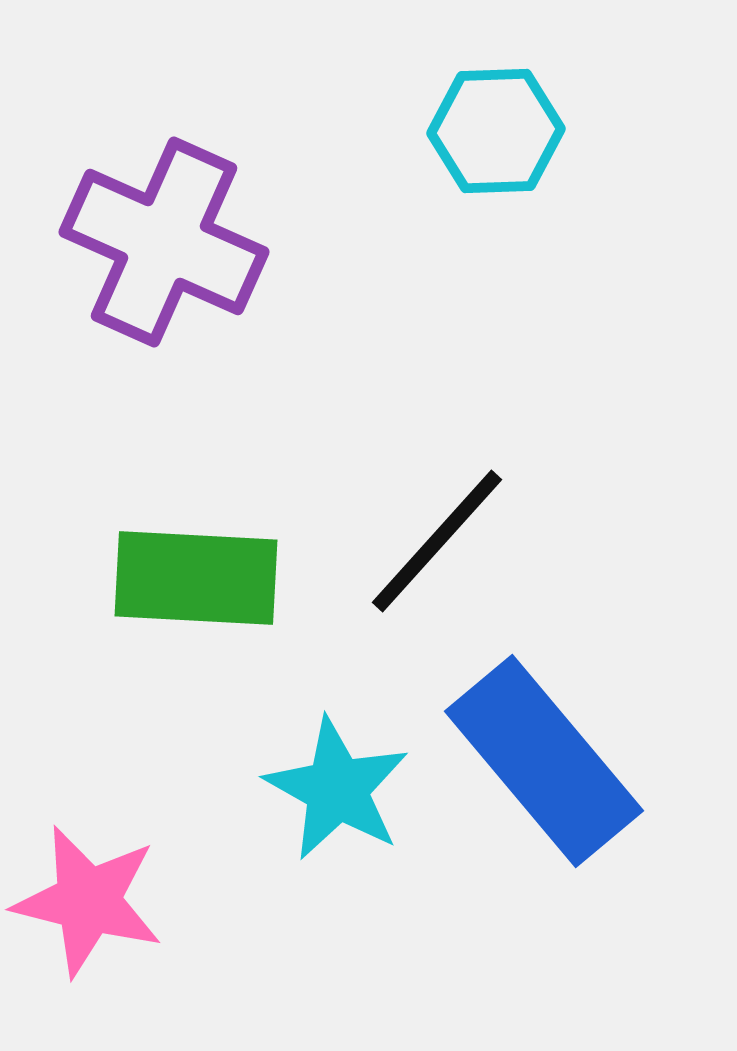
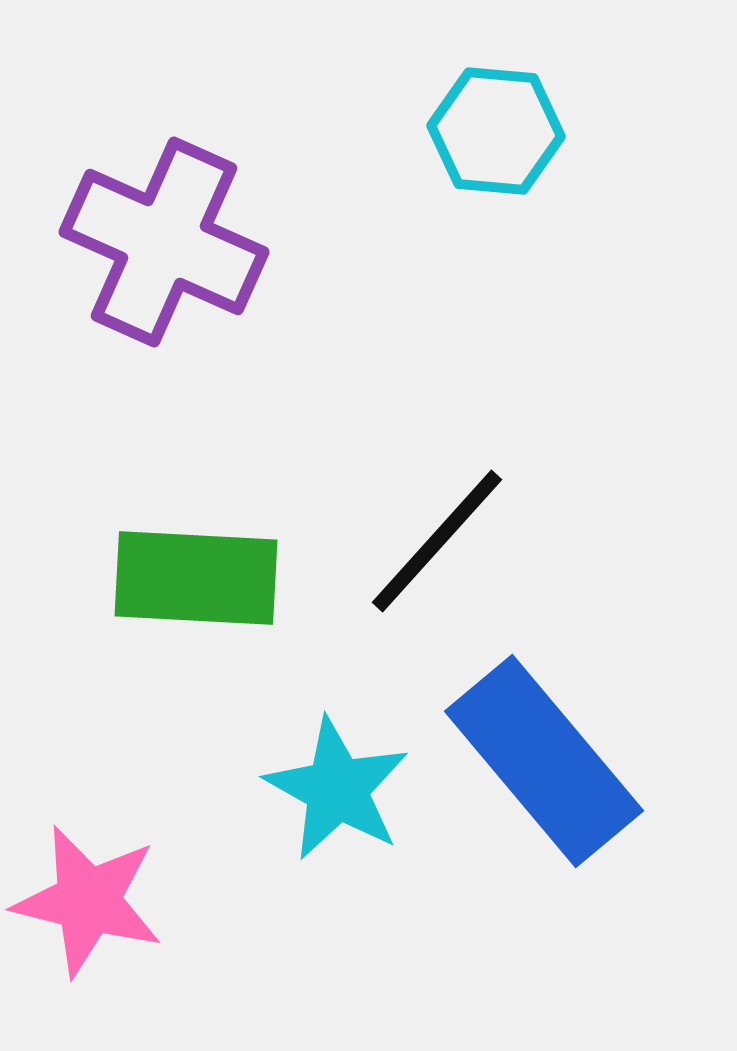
cyan hexagon: rotated 7 degrees clockwise
